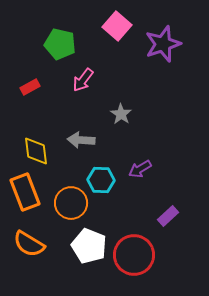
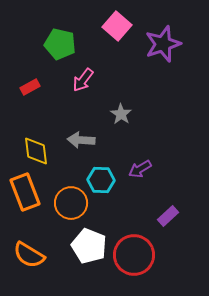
orange semicircle: moved 11 px down
